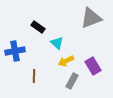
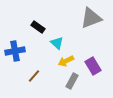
brown line: rotated 40 degrees clockwise
